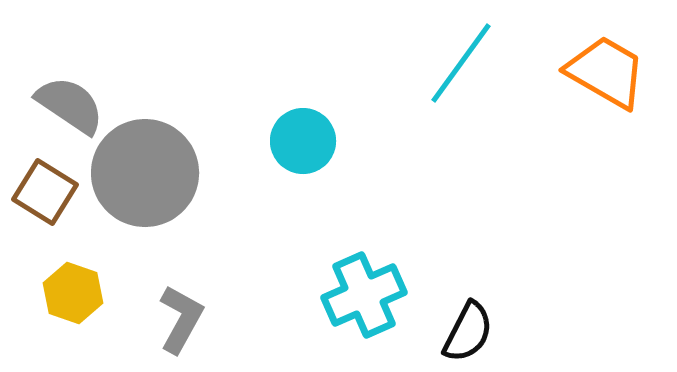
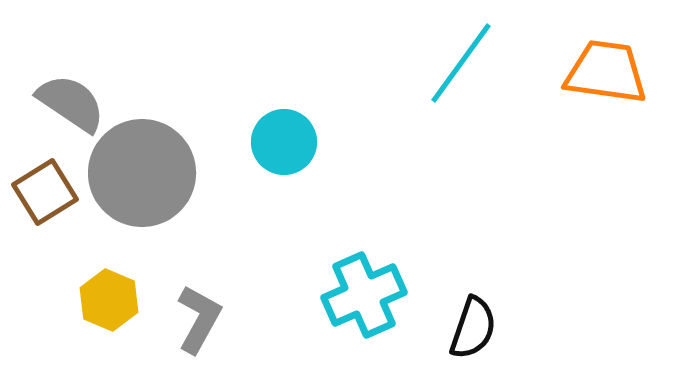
orange trapezoid: rotated 22 degrees counterclockwise
gray semicircle: moved 1 px right, 2 px up
cyan circle: moved 19 px left, 1 px down
gray circle: moved 3 px left
brown square: rotated 26 degrees clockwise
yellow hexagon: moved 36 px right, 7 px down; rotated 4 degrees clockwise
gray L-shape: moved 18 px right
black semicircle: moved 5 px right, 4 px up; rotated 8 degrees counterclockwise
